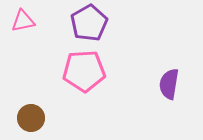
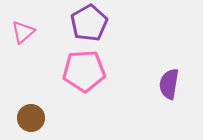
pink triangle: moved 11 px down; rotated 30 degrees counterclockwise
